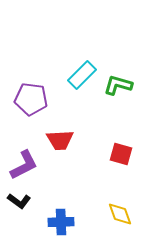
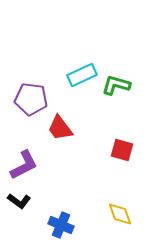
cyan rectangle: rotated 20 degrees clockwise
green L-shape: moved 2 px left
red trapezoid: moved 12 px up; rotated 56 degrees clockwise
red square: moved 1 px right, 4 px up
blue cross: moved 3 px down; rotated 25 degrees clockwise
